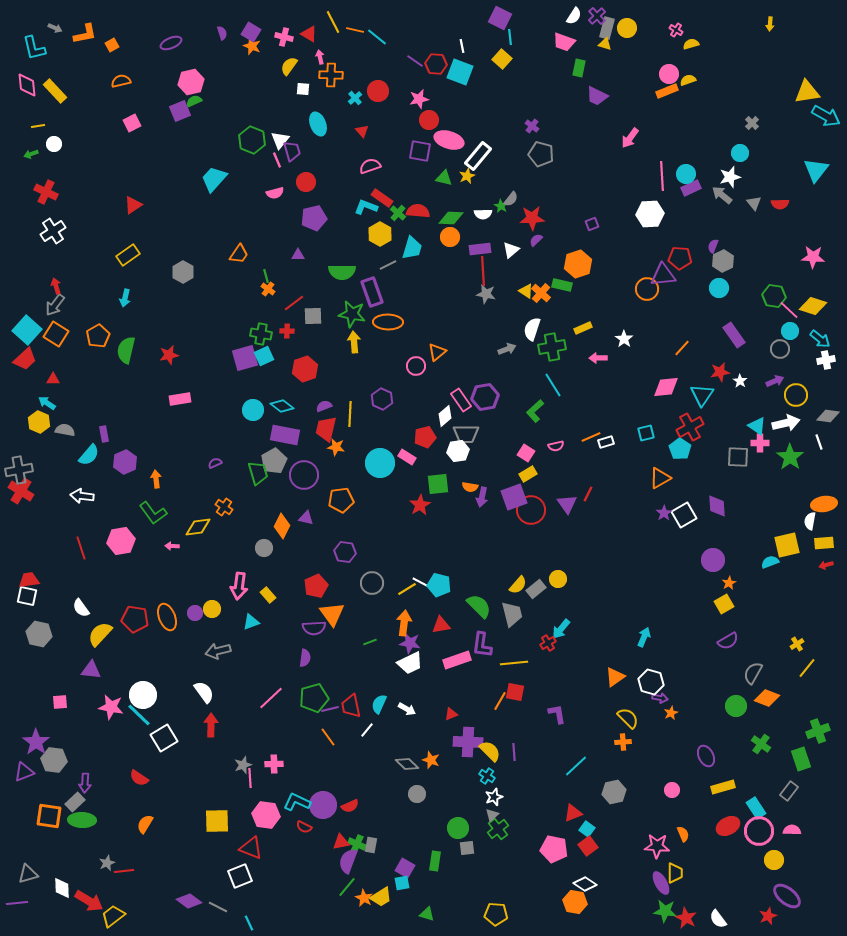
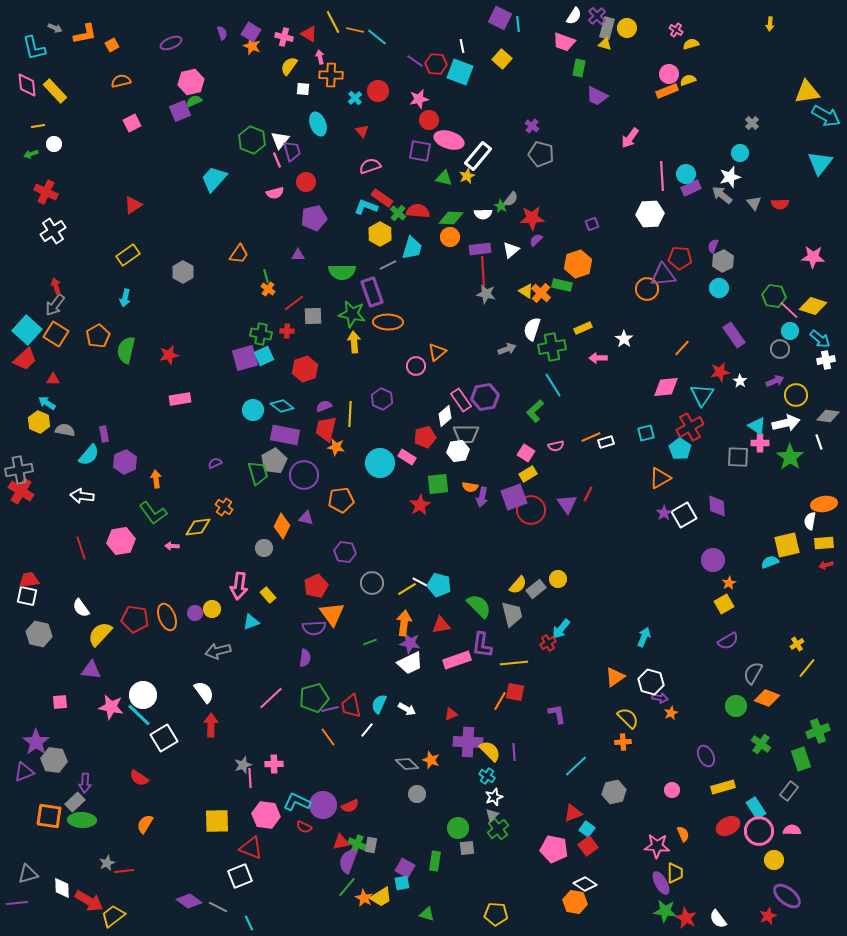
cyan line at (510, 37): moved 8 px right, 13 px up
cyan triangle at (816, 170): moved 4 px right, 7 px up
